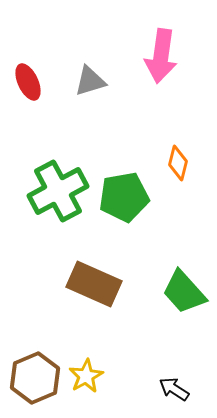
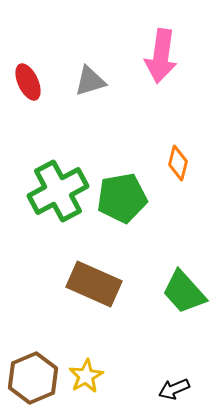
green pentagon: moved 2 px left, 1 px down
brown hexagon: moved 2 px left
black arrow: rotated 56 degrees counterclockwise
